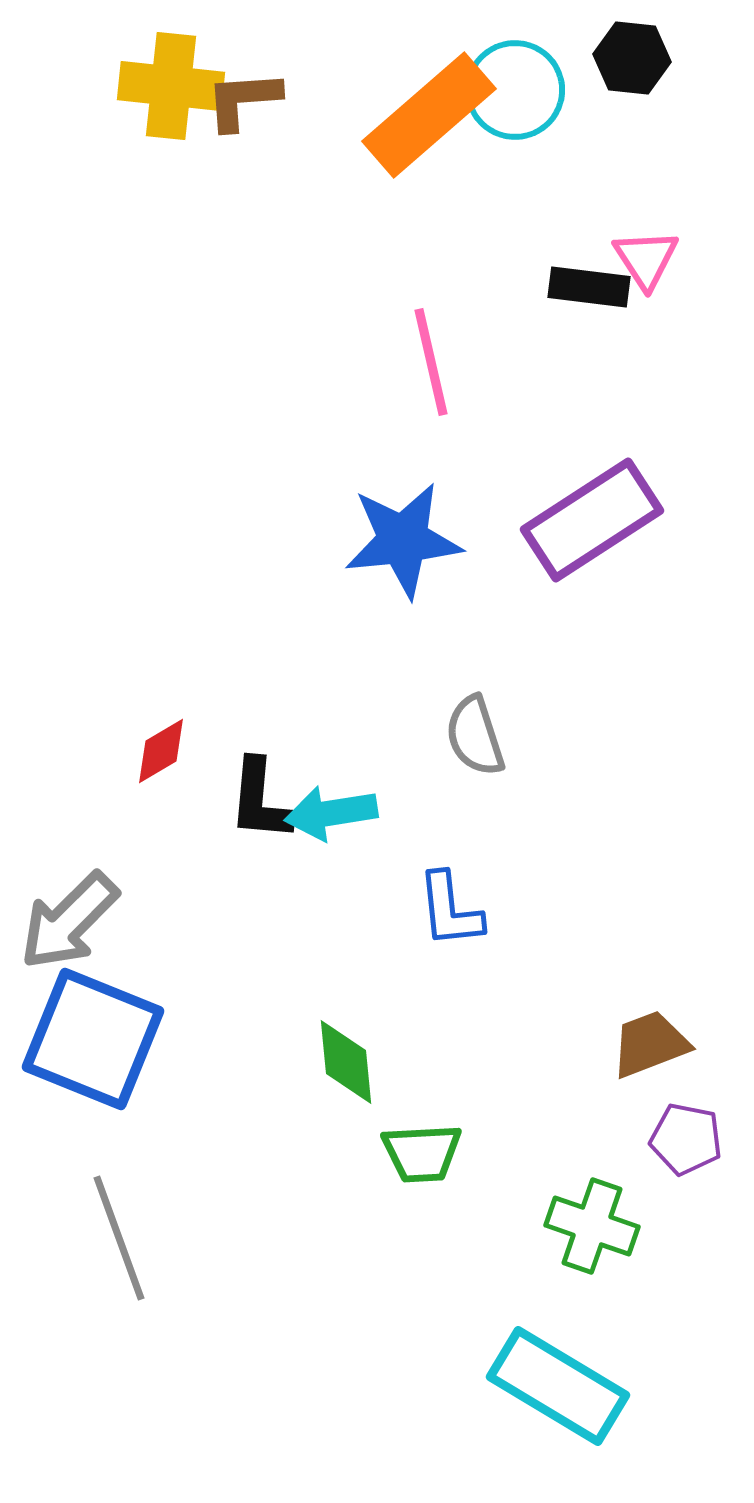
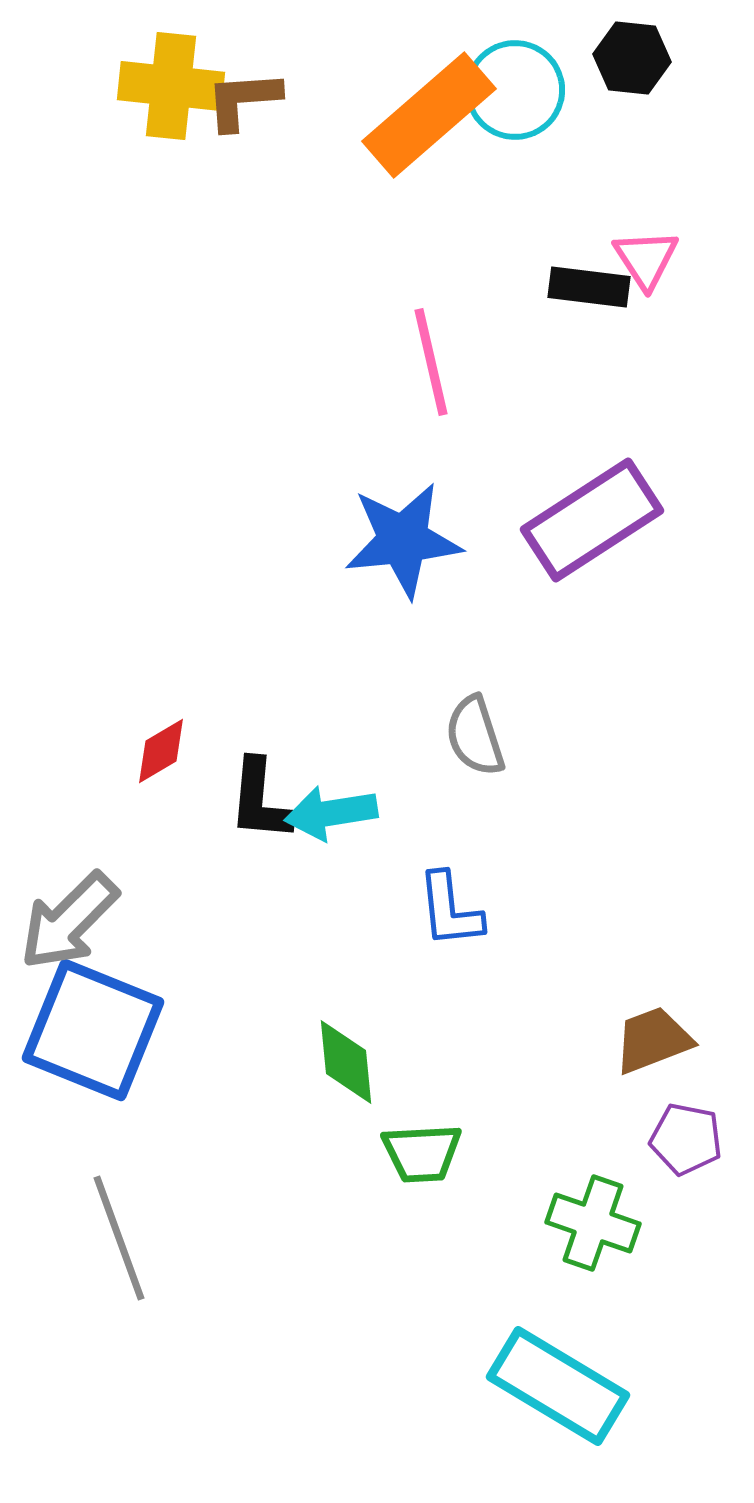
blue square: moved 9 px up
brown trapezoid: moved 3 px right, 4 px up
green cross: moved 1 px right, 3 px up
